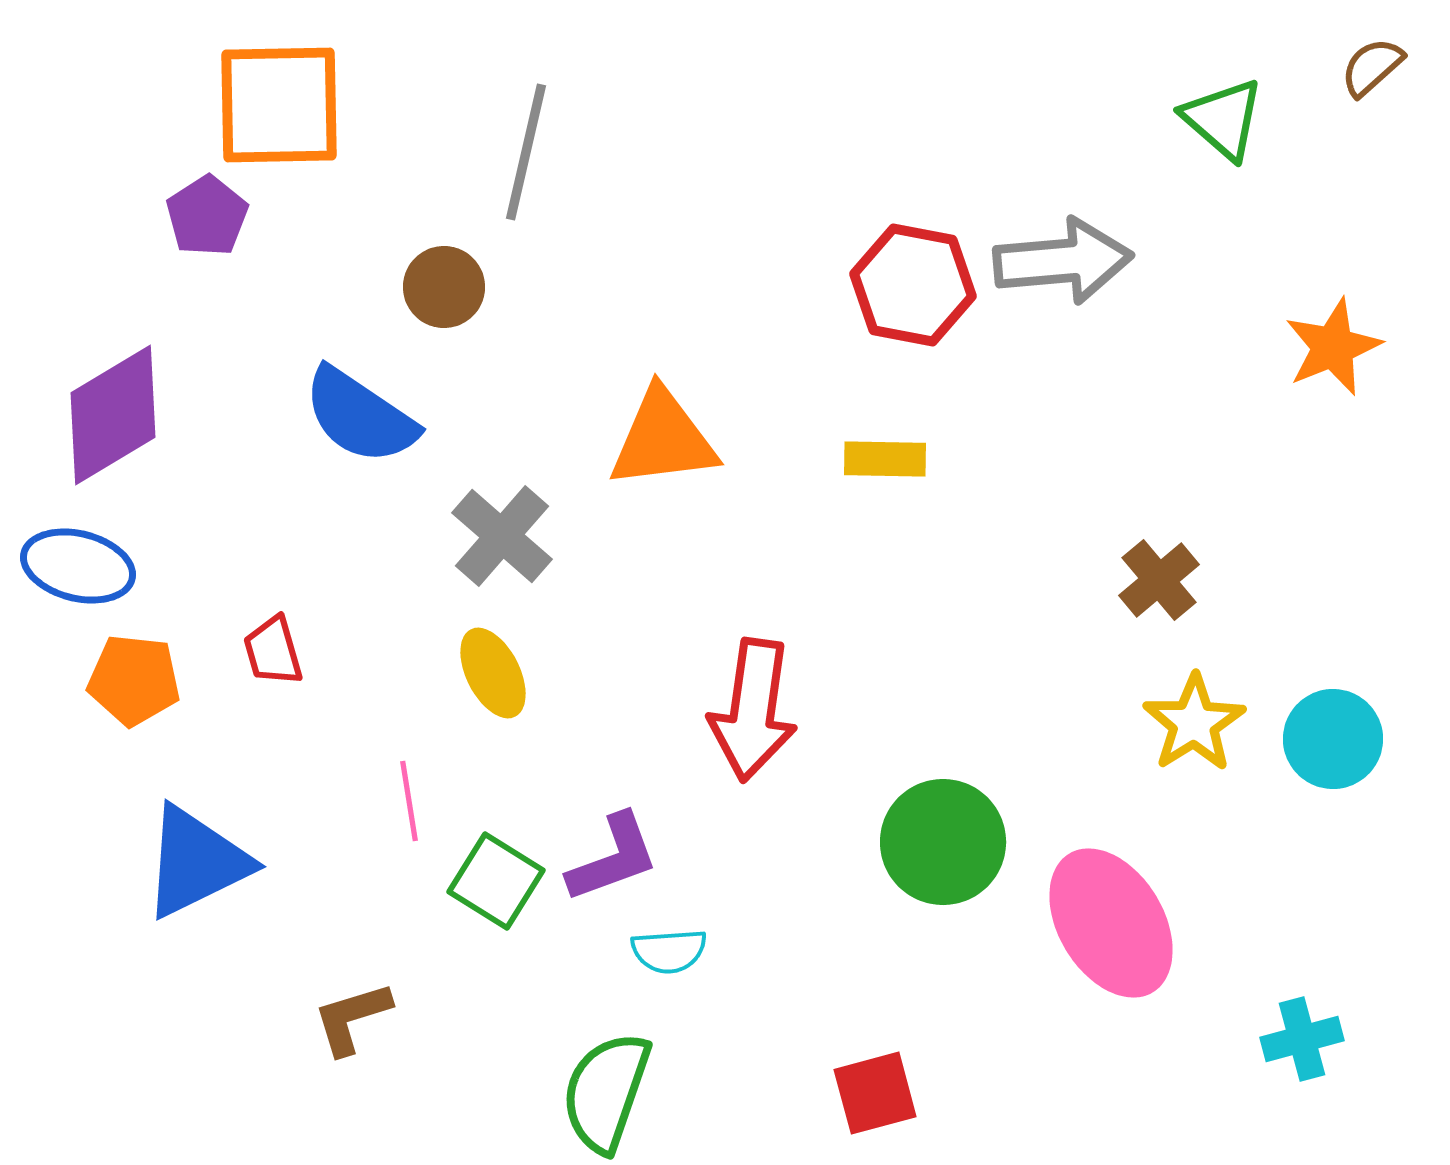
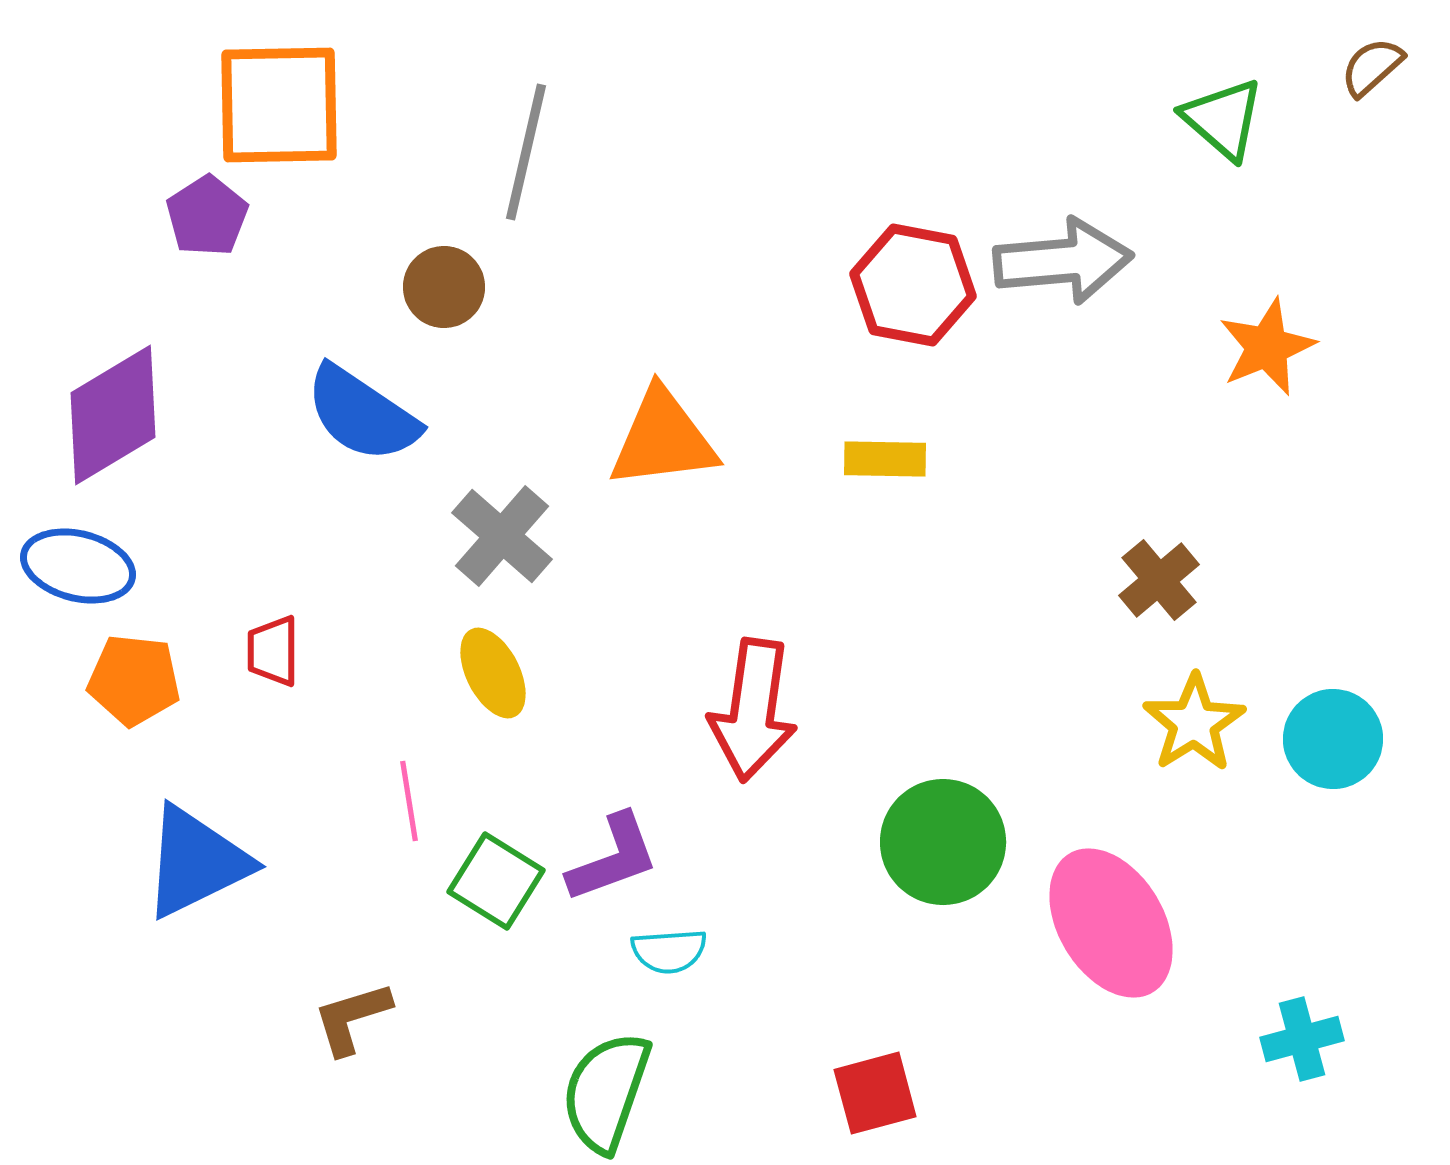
orange star: moved 66 px left
blue semicircle: moved 2 px right, 2 px up
red trapezoid: rotated 16 degrees clockwise
